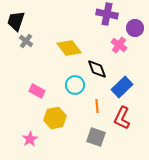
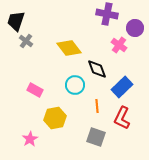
pink rectangle: moved 2 px left, 1 px up
